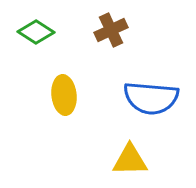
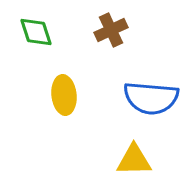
green diamond: rotated 39 degrees clockwise
yellow triangle: moved 4 px right
